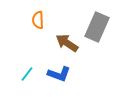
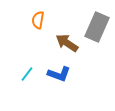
orange semicircle: rotated 12 degrees clockwise
